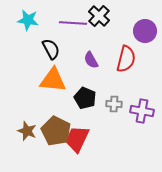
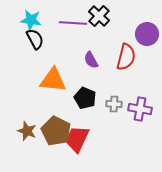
cyan star: moved 3 px right
purple circle: moved 2 px right, 3 px down
black semicircle: moved 16 px left, 10 px up
red semicircle: moved 2 px up
purple cross: moved 2 px left, 2 px up
